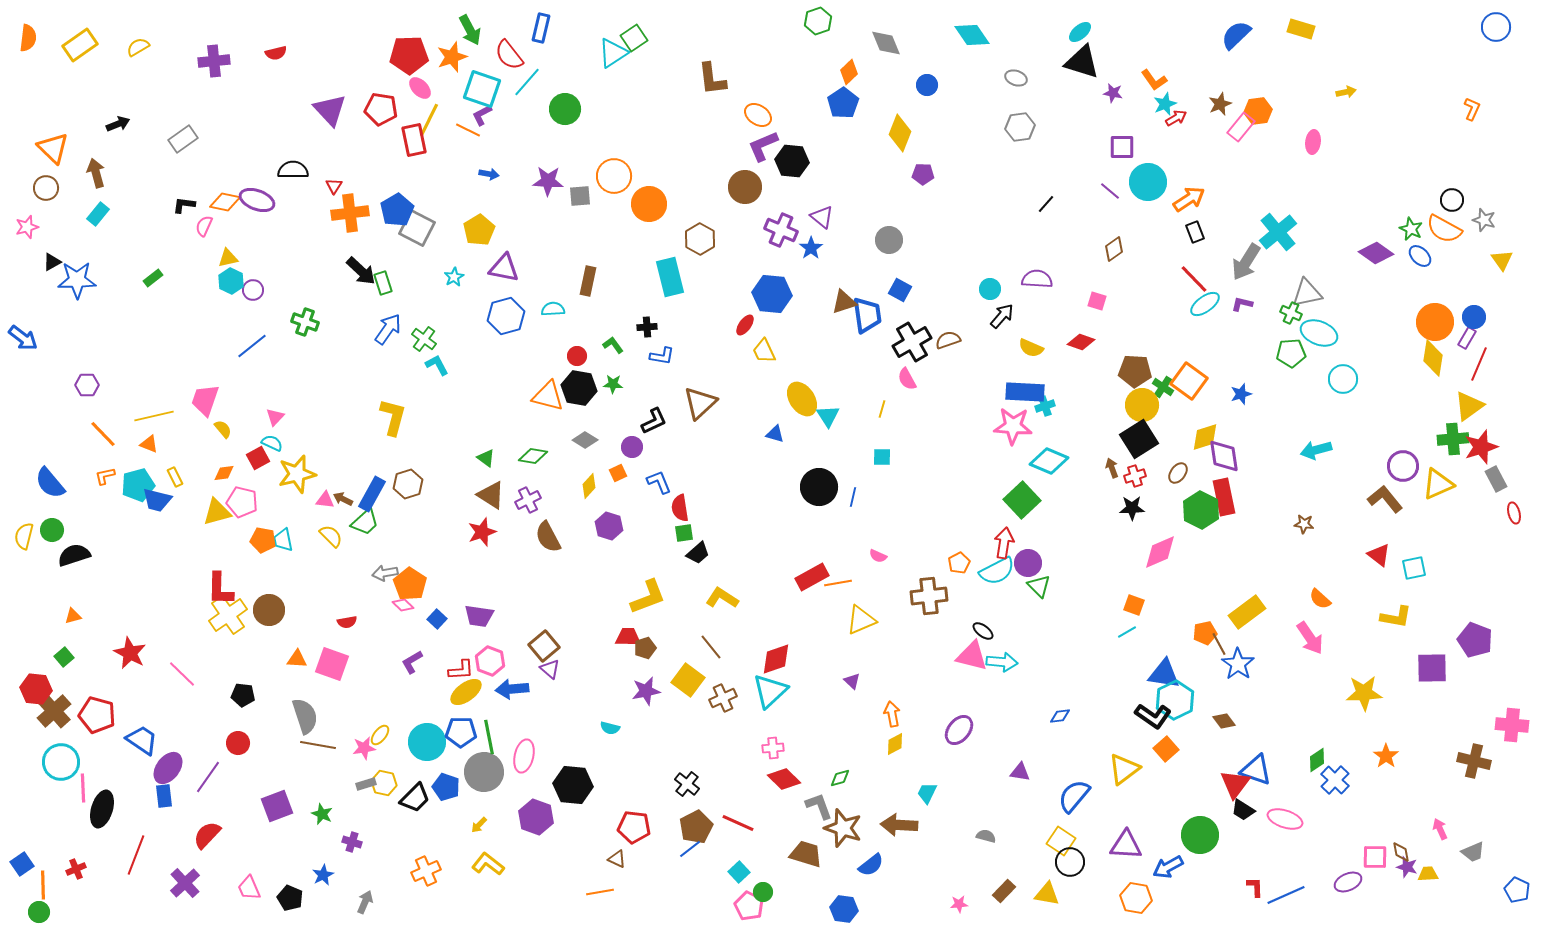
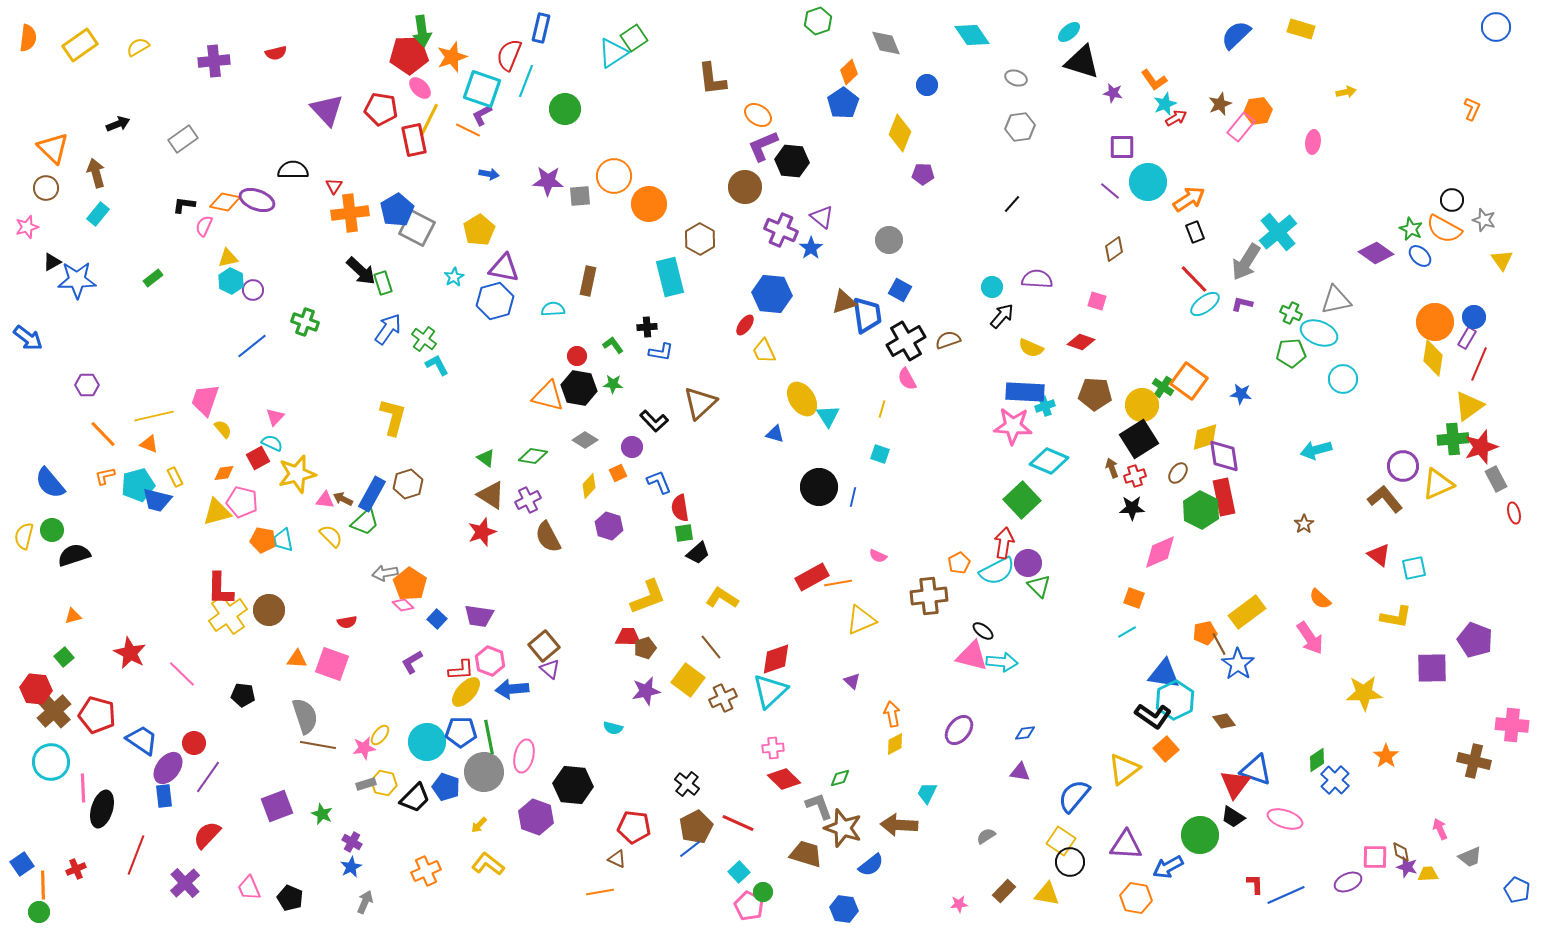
green arrow at (470, 30): moved 48 px left, 1 px down; rotated 20 degrees clockwise
cyan ellipse at (1080, 32): moved 11 px left
red semicircle at (509, 55): rotated 60 degrees clockwise
cyan line at (527, 82): moved 1 px left, 1 px up; rotated 20 degrees counterclockwise
purple triangle at (330, 110): moved 3 px left
black line at (1046, 204): moved 34 px left
cyan circle at (990, 289): moved 2 px right, 2 px up
gray triangle at (1307, 293): moved 29 px right, 7 px down
blue hexagon at (506, 316): moved 11 px left, 15 px up
blue arrow at (23, 338): moved 5 px right
black cross at (912, 342): moved 6 px left, 1 px up
blue L-shape at (662, 356): moved 1 px left, 4 px up
brown pentagon at (1135, 371): moved 40 px left, 23 px down
blue star at (1241, 394): rotated 25 degrees clockwise
black L-shape at (654, 421): rotated 72 degrees clockwise
cyan square at (882, 457): moved 2 px left, 3 px up; rotated 18 degrees clockwise
brown star at (1304, 524): rotated 30 degrees clockwise
orange square at (1134, 605): moved 7 px up
yellow ellipse at (466, 692): rotated 12 degrees counterclockwise
blue diamond at (1060, 716): moved 35 px left, 17 px down
cyan semicircle at (610, 728): moved 3 px right
red circle at (238, 743): moved 44 px left
cyan circle at (61, 762): moved 10 px left
black trapezoid at (1243, 810): moved 10 px left, 7 px down
gray semicircle at (986, 836): rotated 48 degrees counterclockwise
purple cross at (352, 842): rotated 12 degrees clockwise
gray trapezoid at (1473, 852): moved 3 px left, 5 px down
blue star at (323, 875): moved 28 px right, 8 px up
red L-shape at (1255, 887): moved 3 px up
